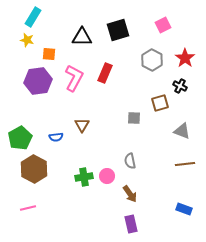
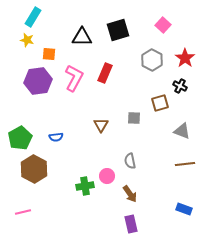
pink square: rotated 21 degrees counterclockwise
brown triangle: moved 19 px right
green cross: moved 1 px right, 9 px down
pink line: moved 5 px left, 4 px down
